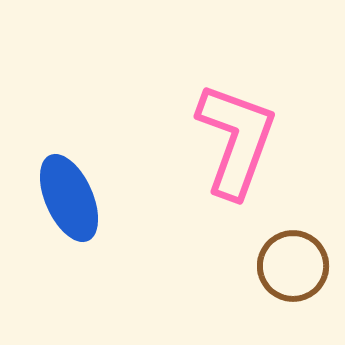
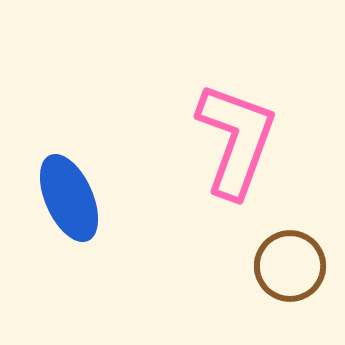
brown circle: moved 3 px left
